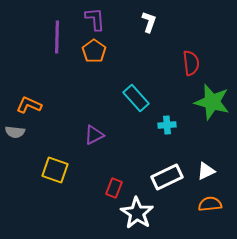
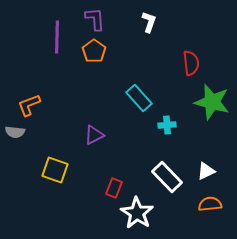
cyan rectangle: moved 3 px right
orange L-shape: rotated 45 degrees counterclockwise
white rectangle: rotated 72 degrees clockwise
